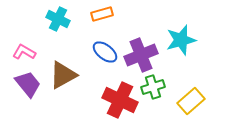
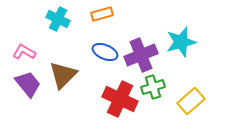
cyan star: moved 2 px down
blue ellipse: rotated 15 degrees counterclockwise
brown triangle: rotated 16 degrees counterclockwise
red cross: moved 1 px up
